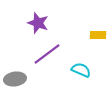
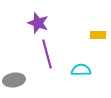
purple line: rotated 68 degrees counterclockwise
cyan semicircle: rotated 24 degrees counterclockwise
gray ellipse: moved 1 px left, 1 px down
